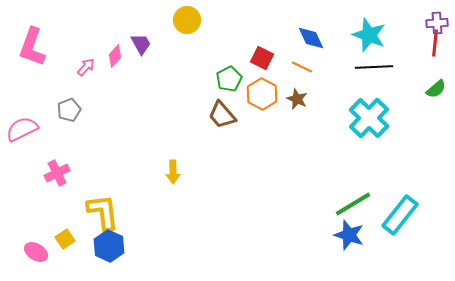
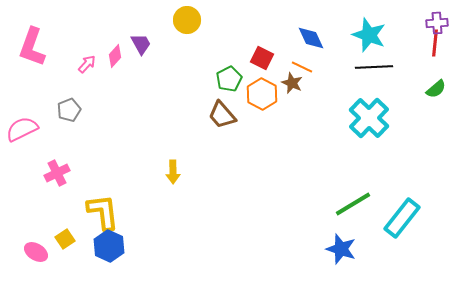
pink arrow: moved 1 px right, 3 px up
brown star: moved 5 px left, 16 px up
cyan rectangle: moved 2 px right, 3 px down
blue star: moved 8 px left, 14 px down
